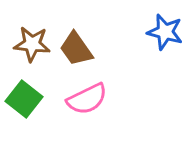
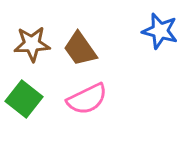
blue star: moved 5 px left, 1 px up
brown star: rotated 9 degrees counterclockwise
brown trapezoid: moved 4 px right
